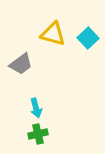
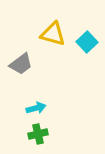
cyan square: moved 1 px left, 4 px down
cyan arrow: rotated 90 degrees counterclockwise
